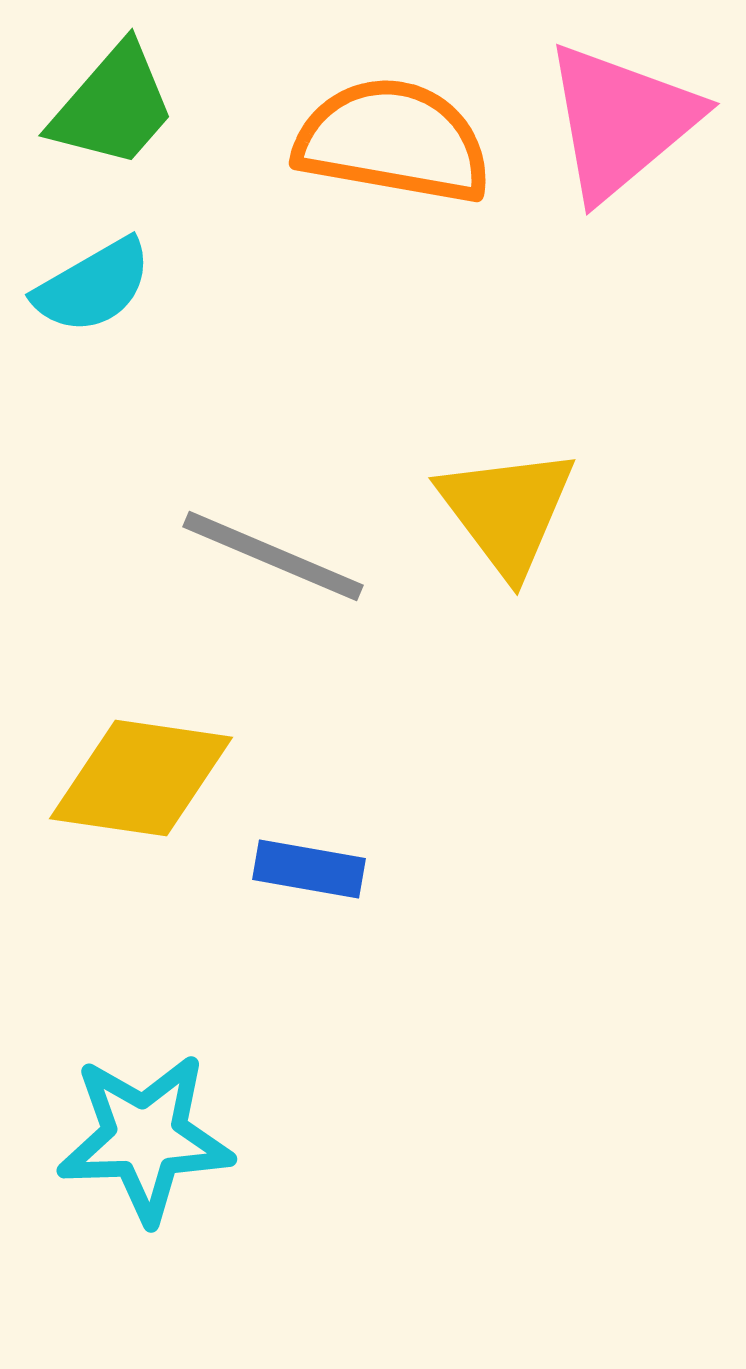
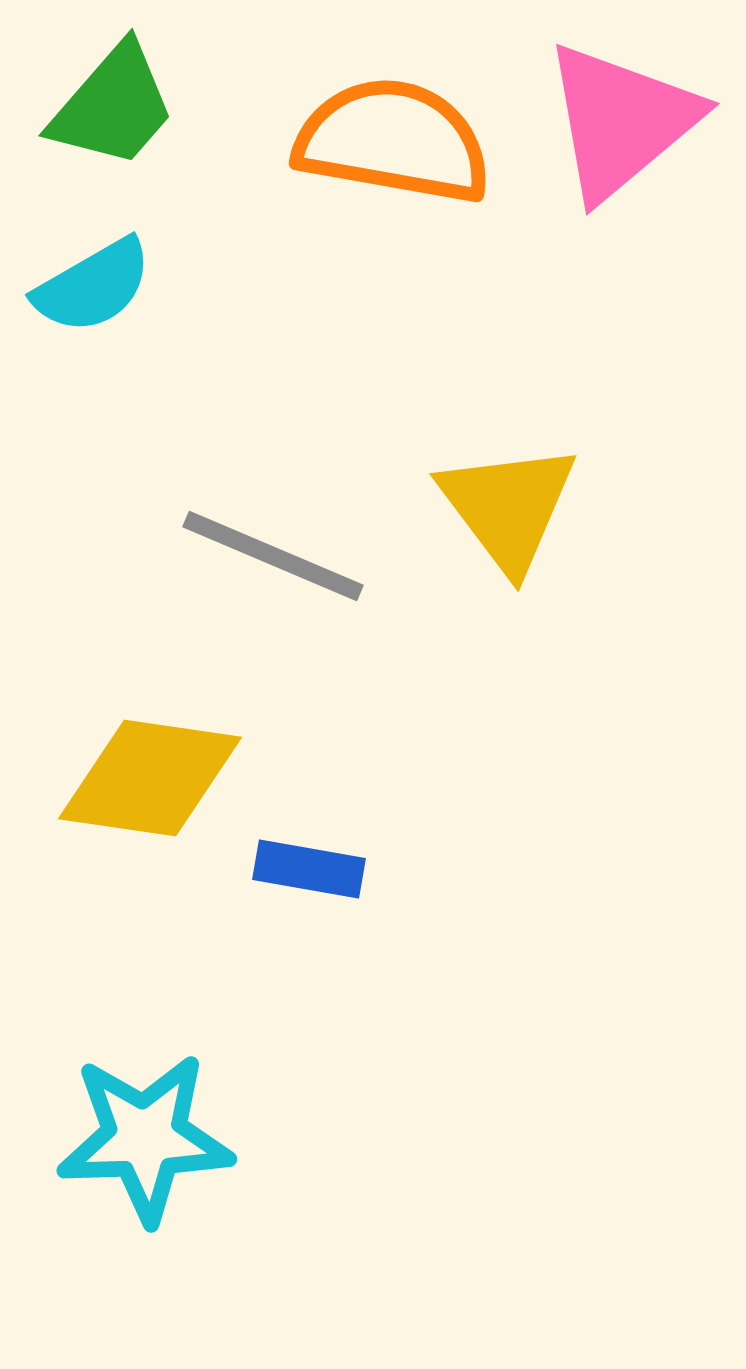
yellow triangle: moved 1 px right, 4 px up
yellow diamond: moved 9 px right
